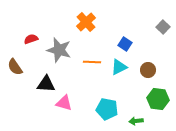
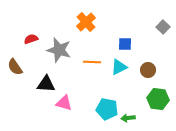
blue square: rotated 32 degrees counterclockwise
green arrow: moved 8 px left, 3 px up
